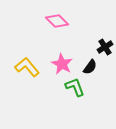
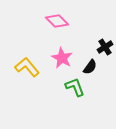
pink star: moved 6 px up
